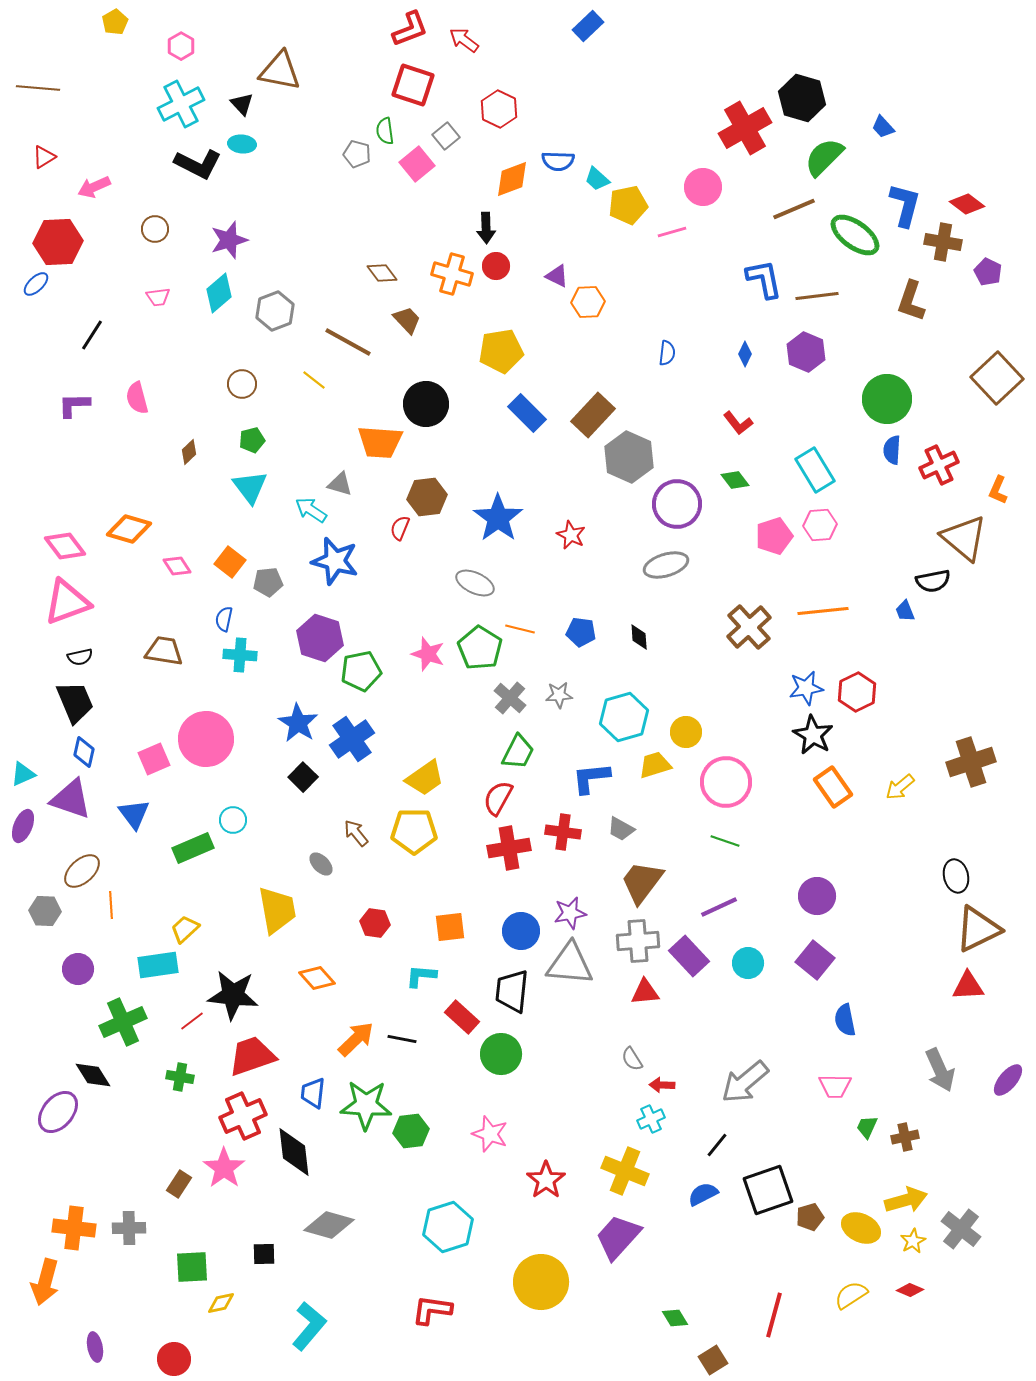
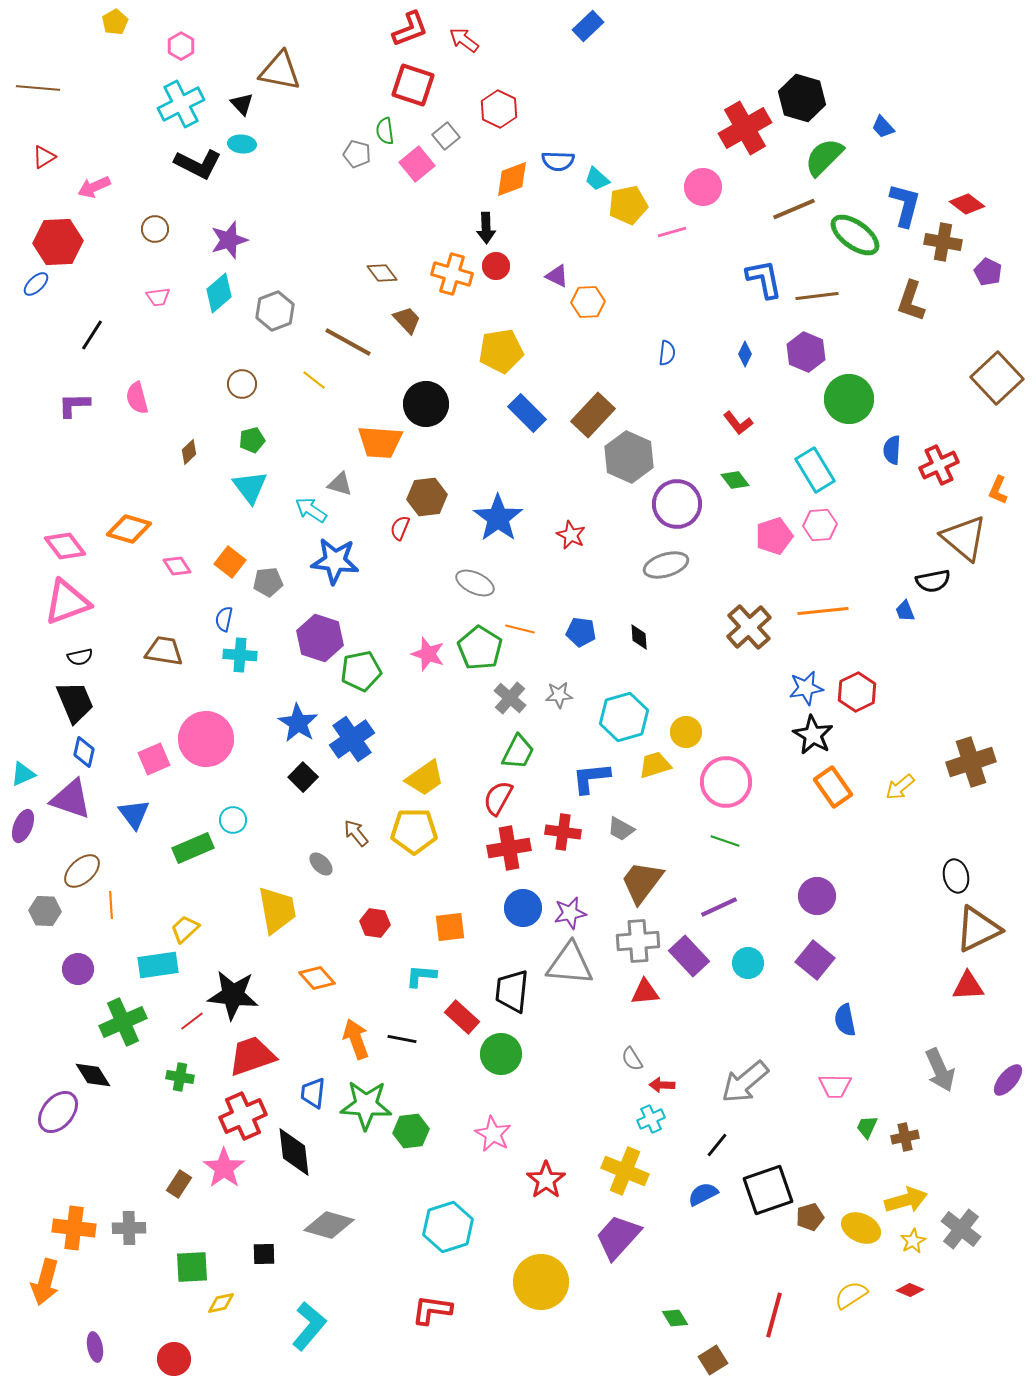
green circle at (887, 399): moved 38 px left
blue star at (335, 561): rotated 9 degrees counterclockwise
blue circle at (521, 931): moved 2 px right, 23 px up
orange arrow at (356, 1039): rotated 66 degrees counterclockwise
pink star at (490, 1134): moved 3 px right; rotated 9 degrees clockwise
